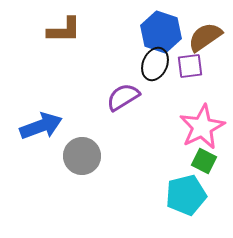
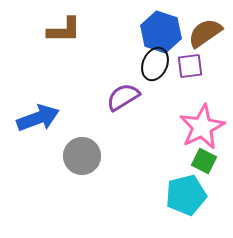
brown semicircle: moved 4 px up
blue arrow: moved 3 px left, 8 px up
